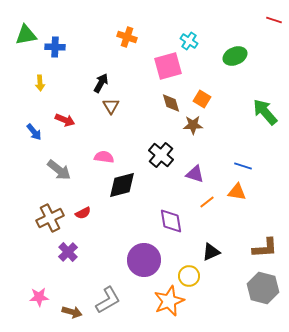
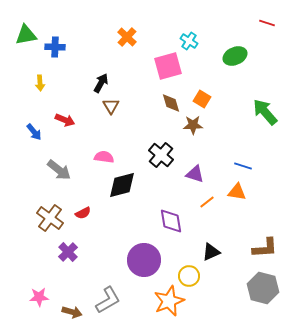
red line: moved 7 px left, 3 px down
orange cross: rotated 24 degrees clockwise
brown cross: rotated 28 degrees counterclockwise
